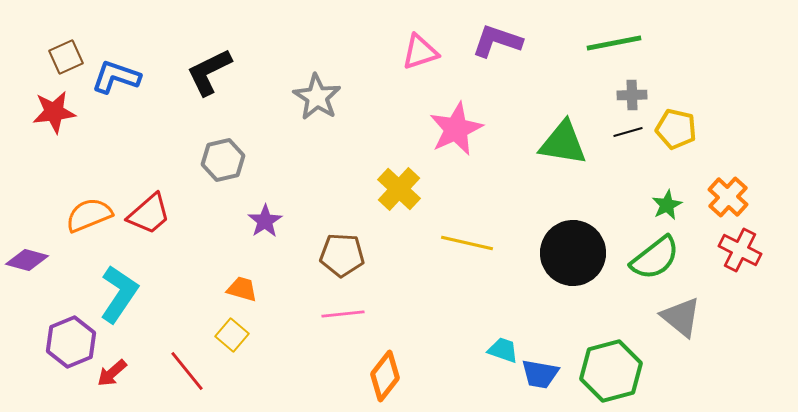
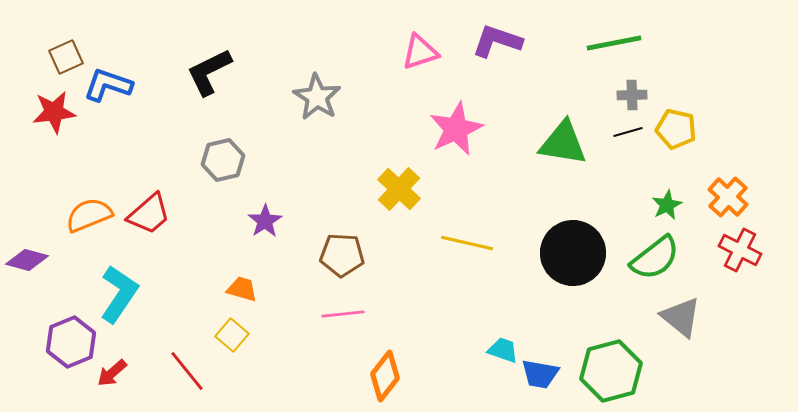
blue L-shape: moved 8 px left, 8 px down
